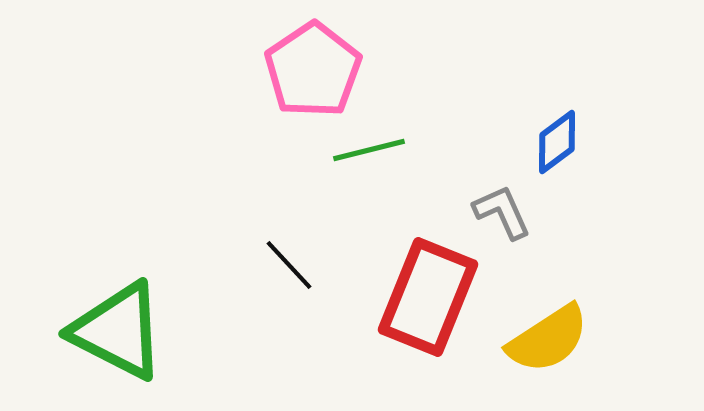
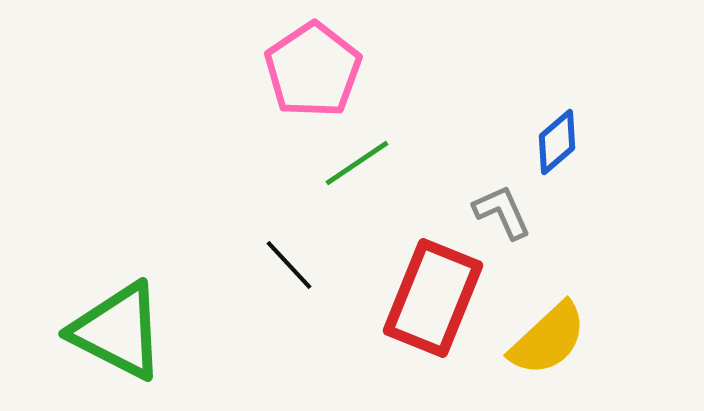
blue diamond: rotated 4 degrees counterclockwise
green line: moved 12 px left, 13 px down; rotated 20 degrees counterclockwise
red rectangle: moved 5 px right, 1 px down
yellow semicircle: rotated 10 degrees counterclockwise
